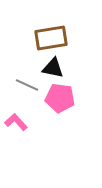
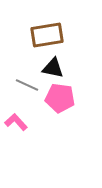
brown rectangle: moved 4 px left, 3 px up
